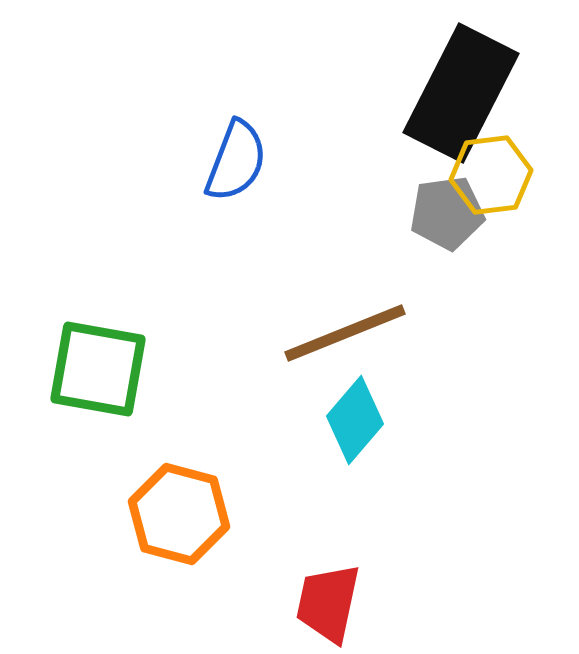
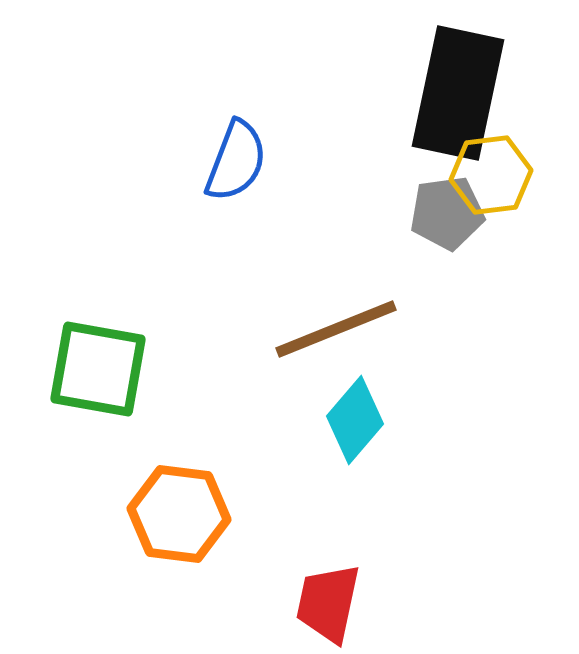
black rectangle: moved 3 px left; rotated 15 degrees counterclockwise
brown line: moved 9 px left, 4 px up
orange hexagon: rotated 8 degrees counterclockwise
